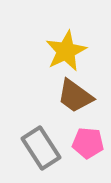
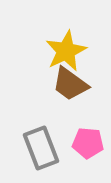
brown trapezoid: moved 5 px left, 12 px up
gray rectangle: rotated 12 degrees clockwise
